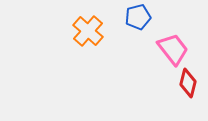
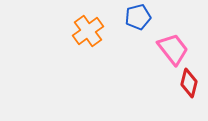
orange cross: rotated 12 degrees clockwise
red diamond: moved 1 px right
